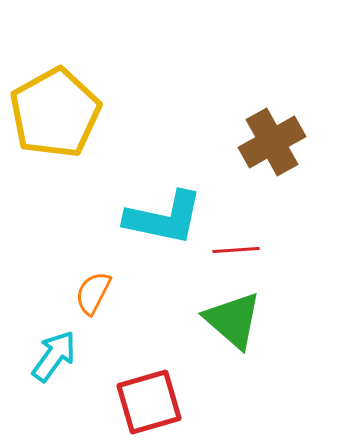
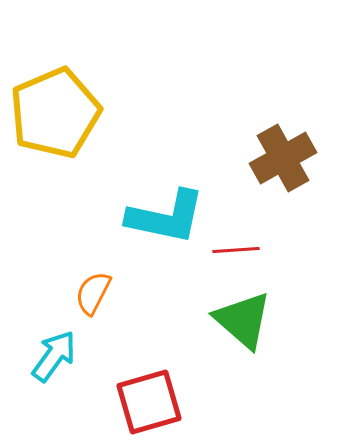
yellow pentagon: rotated 6 degrees clockwise
brown cross: moved 11 px right, 16 px down
cyan L-shape: moved 2 px right, 1 px up
green triangle: moved 10 px right
